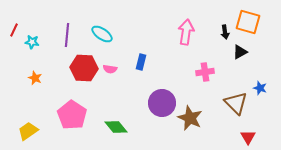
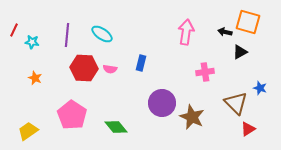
black arrow: rotated 112 degrees clockwise
blue rectangle: moved 1 px down
brown star: moved 2 px right, 1 px up
red triangle: moved 8 px up; rotated 28 degrees clockwise
